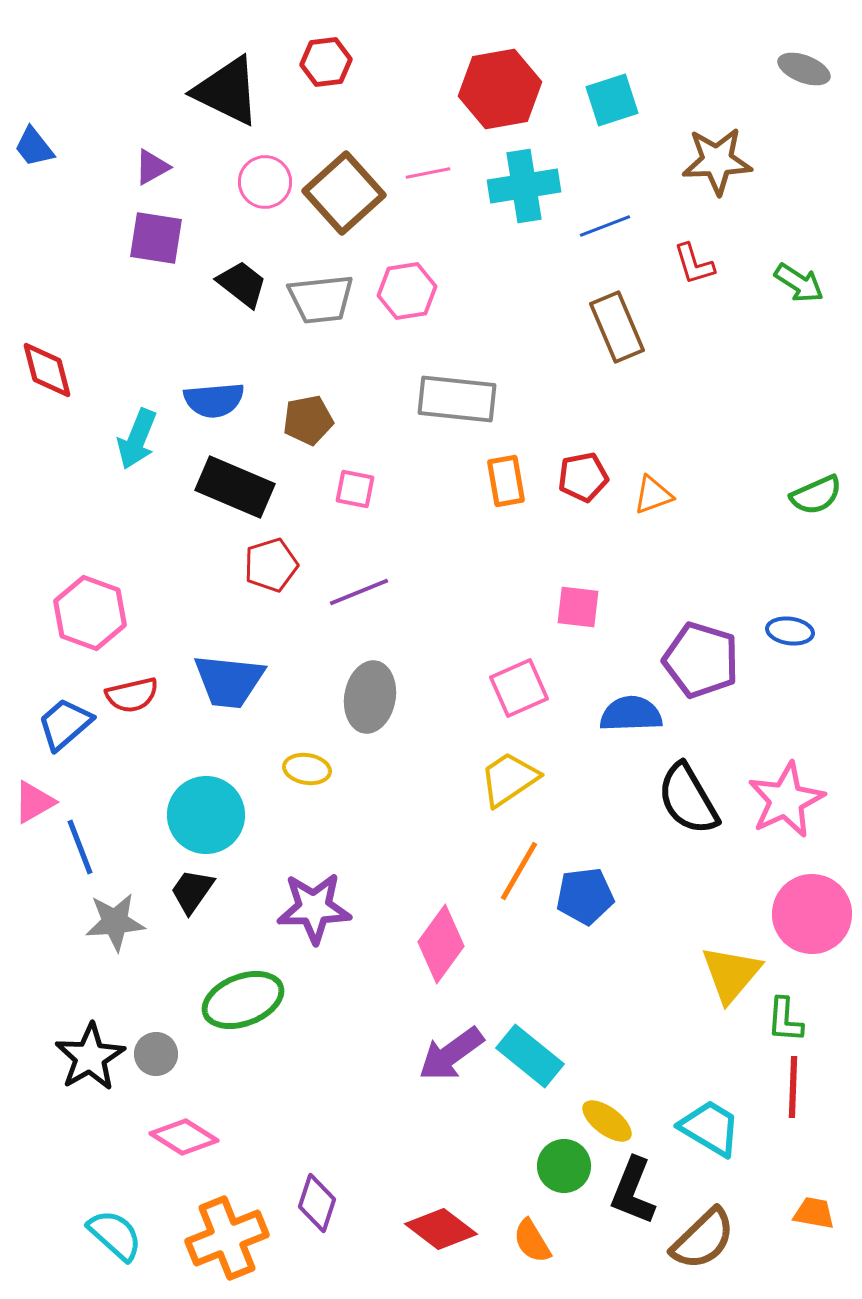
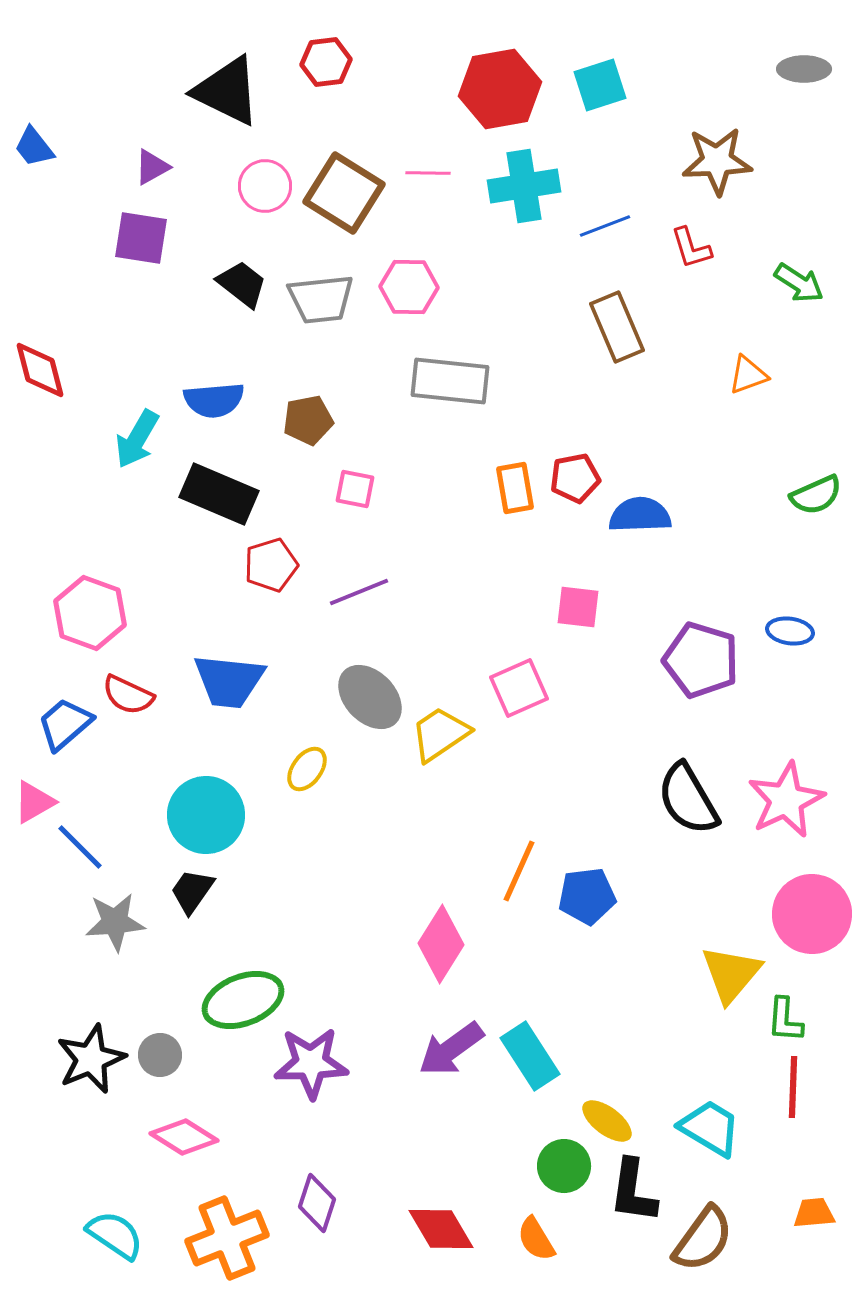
gray ellipse at (804, 69): rotated 21 degrees counterclockwise
cyan square at (612, 100): moved 12 px left, 15 px up
pink line at (428, 173): rotated 12 degrees clockwise
pink circle at (265, 182): moved 4 px down
brown square at (344, 193): rotated 16 degrees counterclockwise
purple square at (156, 238): moved 15 px left
red L-shape at (694, 264): moved 3 px left, 16 px up
pink hexagon at (407, 291): moved 2 px right, 4 px up; rotated 10 degrees clockwise
red diamond at (47, 370): moved 7 px left
gray rectangle at (457, 399): moved 7 px left, 18 px up
cyan arrow at (137, 439): rotated 8 degrees clockwise
red pentagon at (583, 477): moved 8 px left, 1 px down
orange rectangle at (506, 481): moved 9 px right, 7 px down
black rectangle at (235, 487): moved 16 px left, 7 px down
orange triangle at (653, 495): moved 95 px right, 120 px up
red semicircle at (132, 695): moved 4 px left; rotated 38 degrees clockwise
gray ellipse at (370, 697): rotated 54 degrees counterclockwise
blue semicircle at (631, 714): moved 9 px right, 199 px up
yellow ellipse at (307, 769): rotated 63 degrees counterclockwise
yellow trapezoid at (509, 779): moved 69 px left, 45 px up
blue line at (80, 847): rotated 24 degrees counterclockwise
orange line at (519, 871): rotated 6 degrees counterclockwise
blue pentagon at (585, 896): moved 2 px right
purple star at (314, 908): moved 3 px left, 155 px down
pink diamond at (441, 944): rotated 4 degrees counterclockwise
gray circle at (156, 1054): moved 4 px right, 1 px down
purple arrow at (451, 1054): moved 5 px up
cyan rectangle at (530, 1056): rotated 18 degrees clockwise
black star at (90, 1057): moved 1 px right, 2 px down; rotated 8 degrees clockwise
black L-shape at (633, 1191): rotated 14 degrees counterclockwise
orange trapezoid at (814, 1213): rotated 15 degrees counterclockwise
red diamond at (441, 1229): rotated 22 degrees clockwise
cyan semicircle at (115, 1235): rotated 8 degrees counterclockwise
brown semicircle at (703, 1239): rotated 10 degrees counterclockwise
orange semicircle at (532, 1241): moved 4 px right, 2 px up
